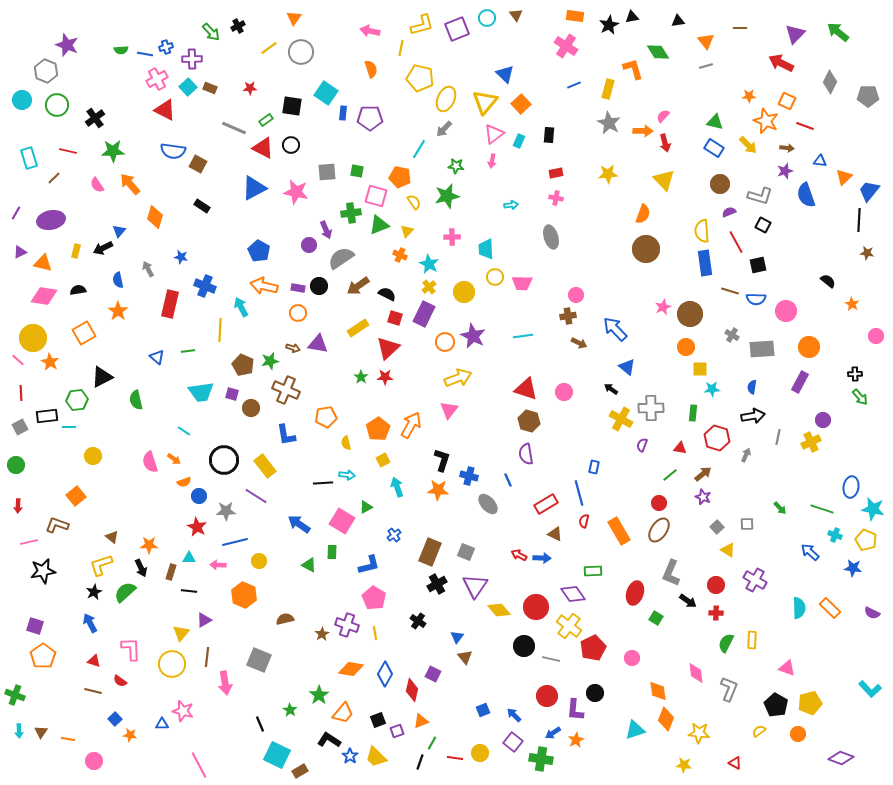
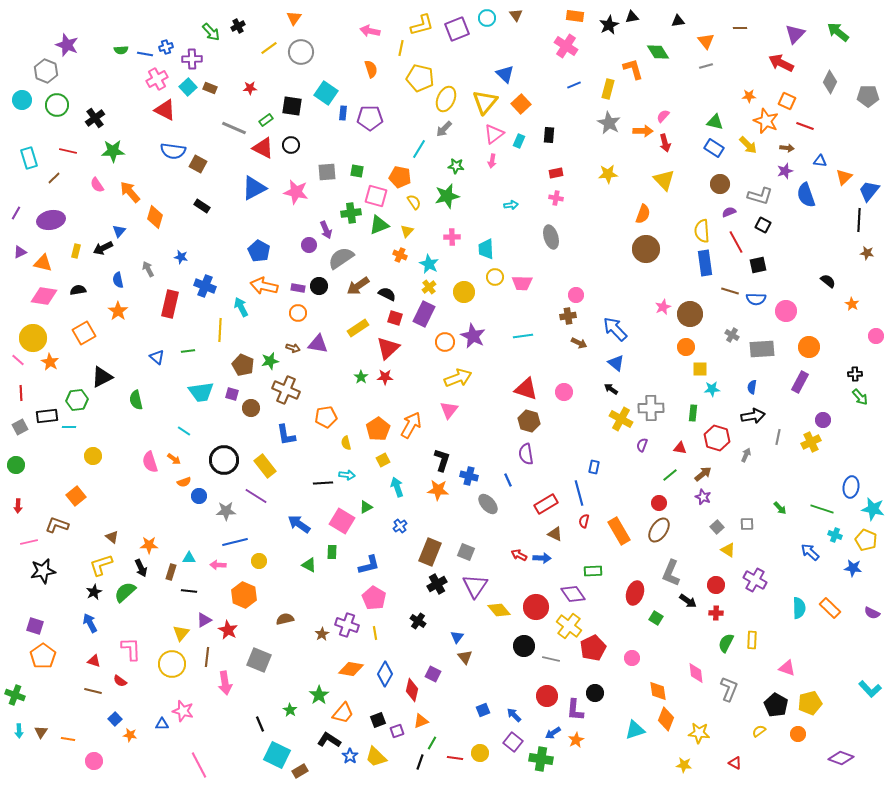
orange arrow at (130, 184): moved 8 px down
blue triangle at (627, 367): moved 11 px left, 4 px up
red star at (197, 527): moved 31 px right, 103 px down
blue cross at (394, 535): moved 6 px right, 9 px up
